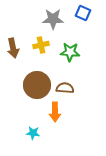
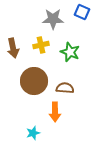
blue square: moved 1 px left, 1 px up
green star: rotated 18 degrees clockwise
brown circle: moved 3 px left, 4 px up
cyan star: rotated 24 degrees counterclockwise
